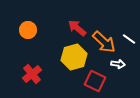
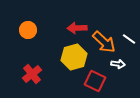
red arrow: rotated 42 degrees counterclockwise
